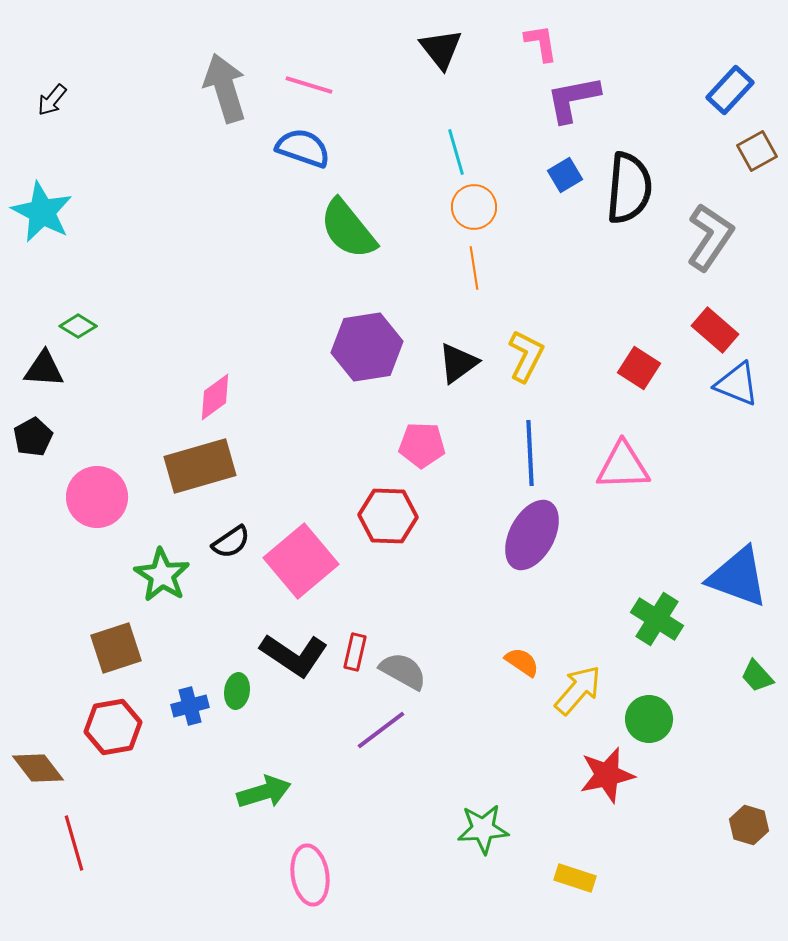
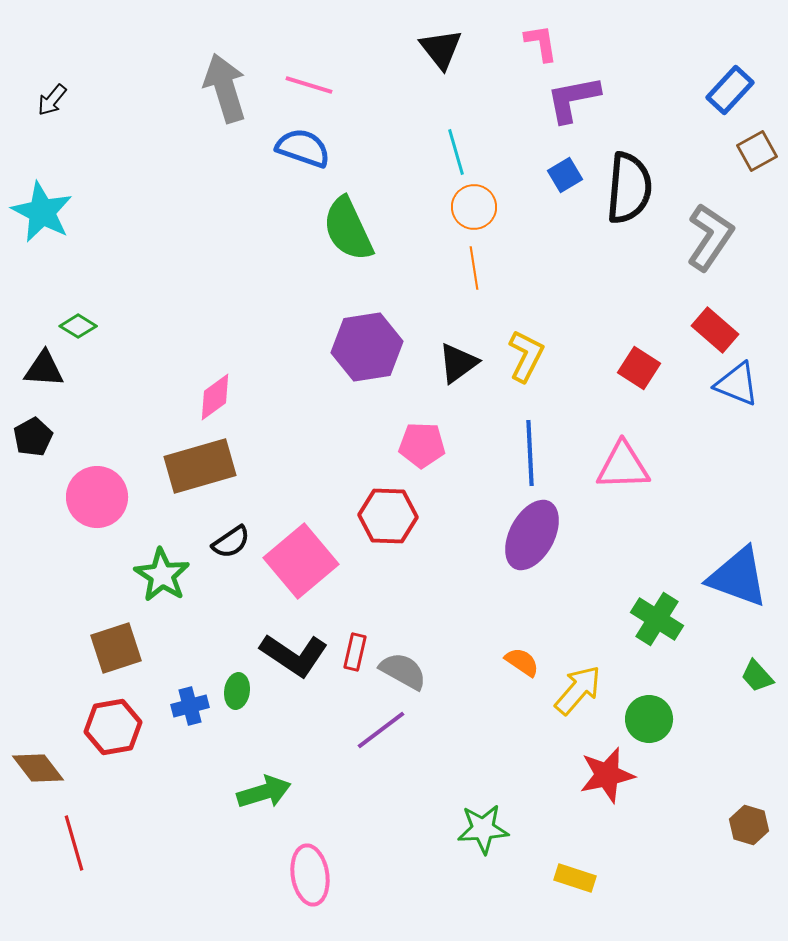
green semicircle at (348, 229): rotated 14 degrees clockwise
